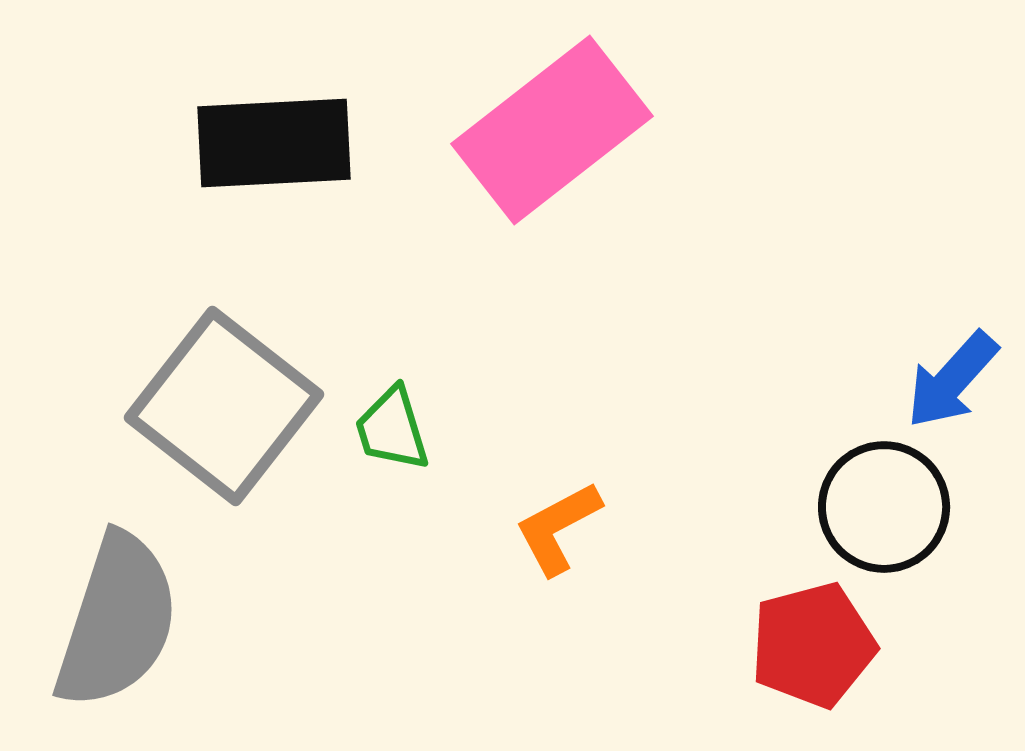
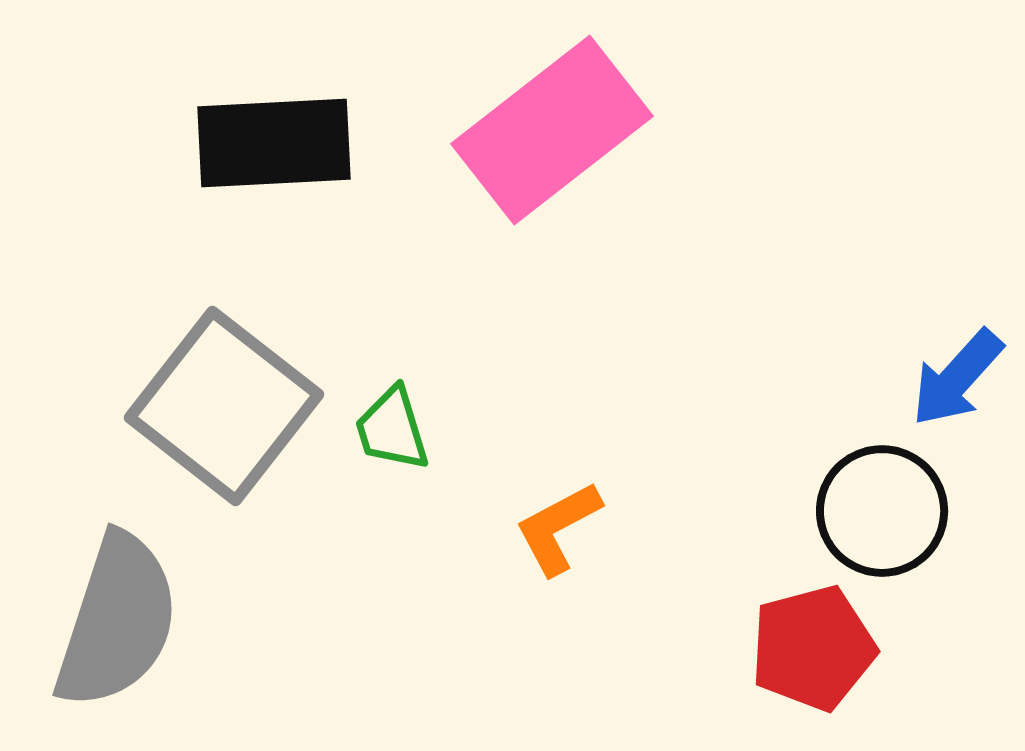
blue arrow: moved 5 px right, 2 px up
black circle: moved 2 px left, 4 px down
red pentagon: moved 3 px down
